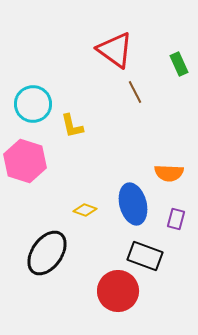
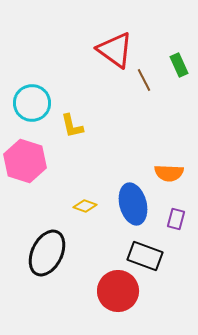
green rectangle: moved 1 px down
brown line: moved 9 px right, 12 px up
cyan circle: moved 1 px left, 1 px up
yellow diamond: moved 4 px up
black ellipse: rotated 9 degrees counterclockwise
